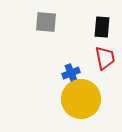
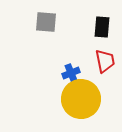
red trapezoid: moved 3 px down
